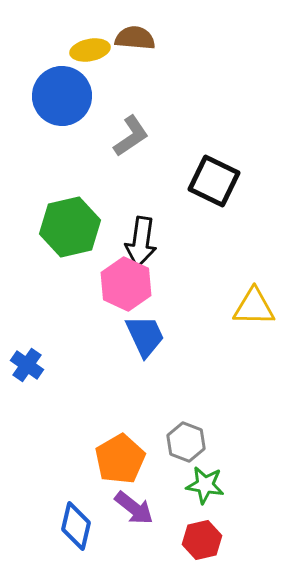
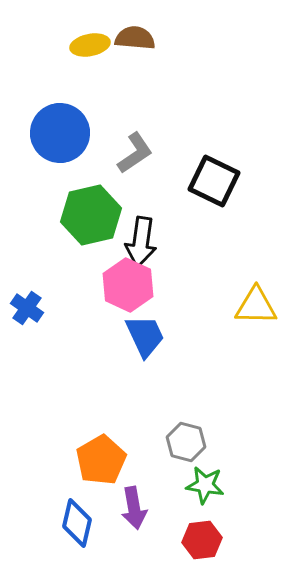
yellow ellipse: moved 5 px up
blue circle: moved 2 px left, 37 px down
gray L-shape: moved 4 px right, 17 px down
green hexagon: moved 21 px right, 12 px up
pink hexagon: moved 2 px right, 1 px down
yellow triangle: moved 2 px right, 1 px up
blue cross: moved 57 px up
gray hexagon: rotated 6 degrees counterclockwise
orange pentagon: moved 19 px left, 1 px down
purple arrow: rotated 42 degrees clockwise
blue diamond: moved 1 px right, 3 px up
red hexagon: rotated 6 degrees clockwise
